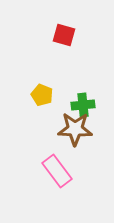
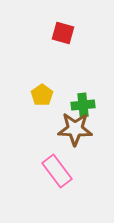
red square: moved 1 px left, 2 px up
yellow pentagon: rotated 15 degrees clockwise
